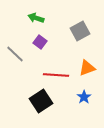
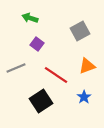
green arrow: moved 6 px left
purple square: moved 3 px left, 2 px down
gray line: moved 1 px right, 14 px down; rotated 66 degrees counterclockwise
orange triangle: moved 2 px up
red line: rotated 30 degrees clockwise
